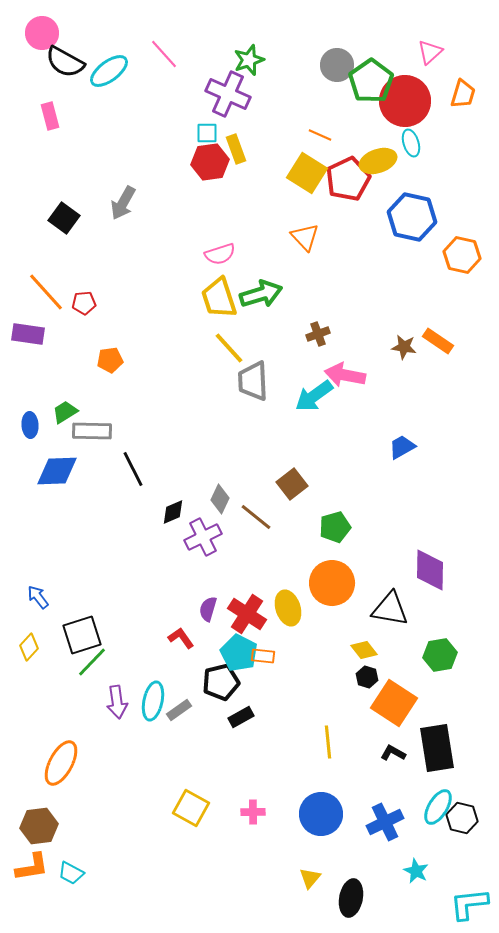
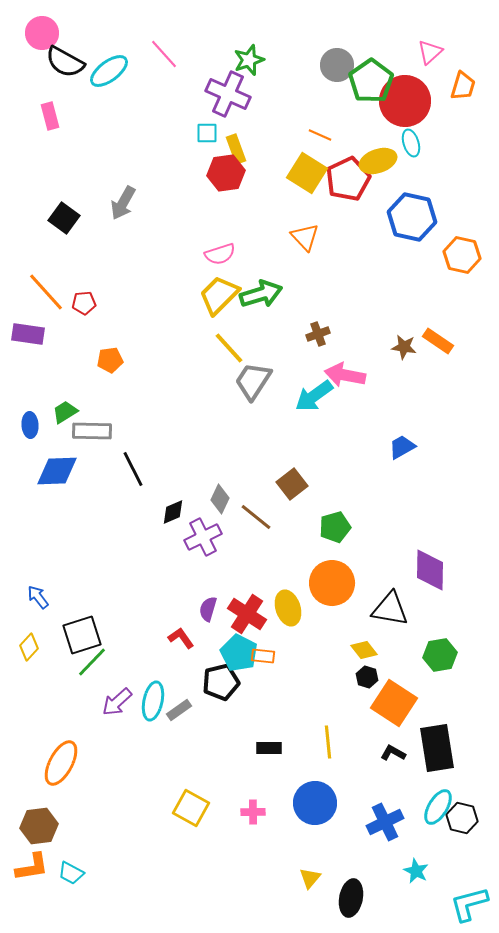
orange trapezoid at (463, 94): moved 8 px up
red hexagon at (210, 162): moved 16 px right, 11 px down
yellow trapezoid at (219, 298): moved 3 px up; rotated 63 degrees clockwise
gray trapezoid at (253, 381): rotated 36 degrees clockwise
purple arrow at (117, 702): rotated 56 degrees clockwise
black rectangle at (241, 717): moved 28 px right, 31 px down; rotated 30 degrees clockwise
blue circle at (321, 814): moved 6 px left, 11 px up
cyan L-shape at (469, 904): rotated 9 degrees counterclockwise
